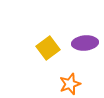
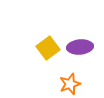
purple ellipse: moved 5 px left, 4 px down
